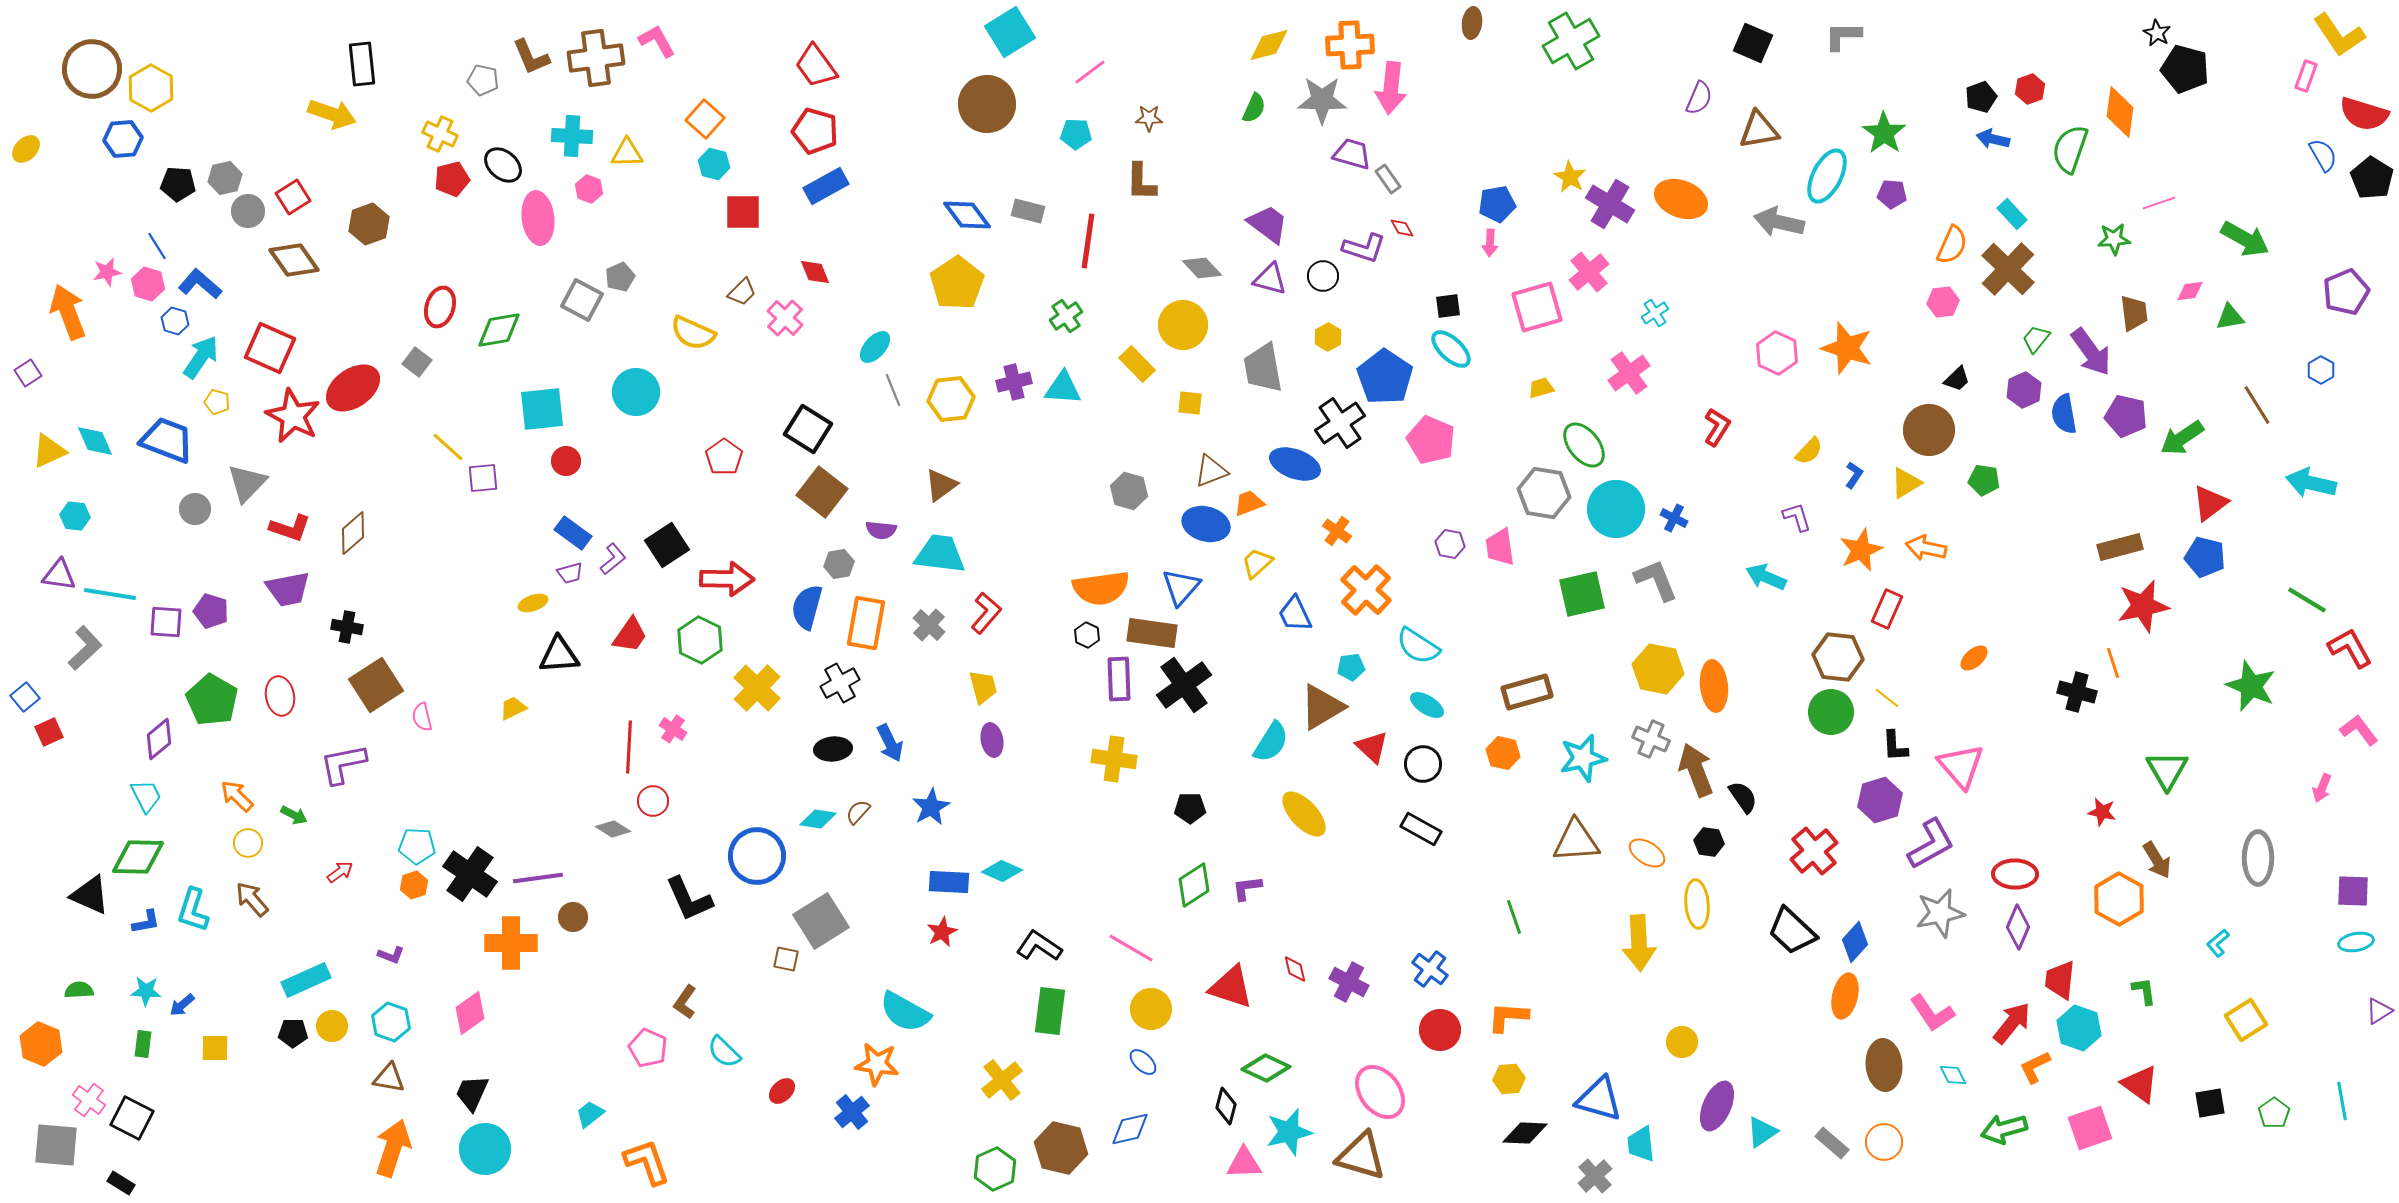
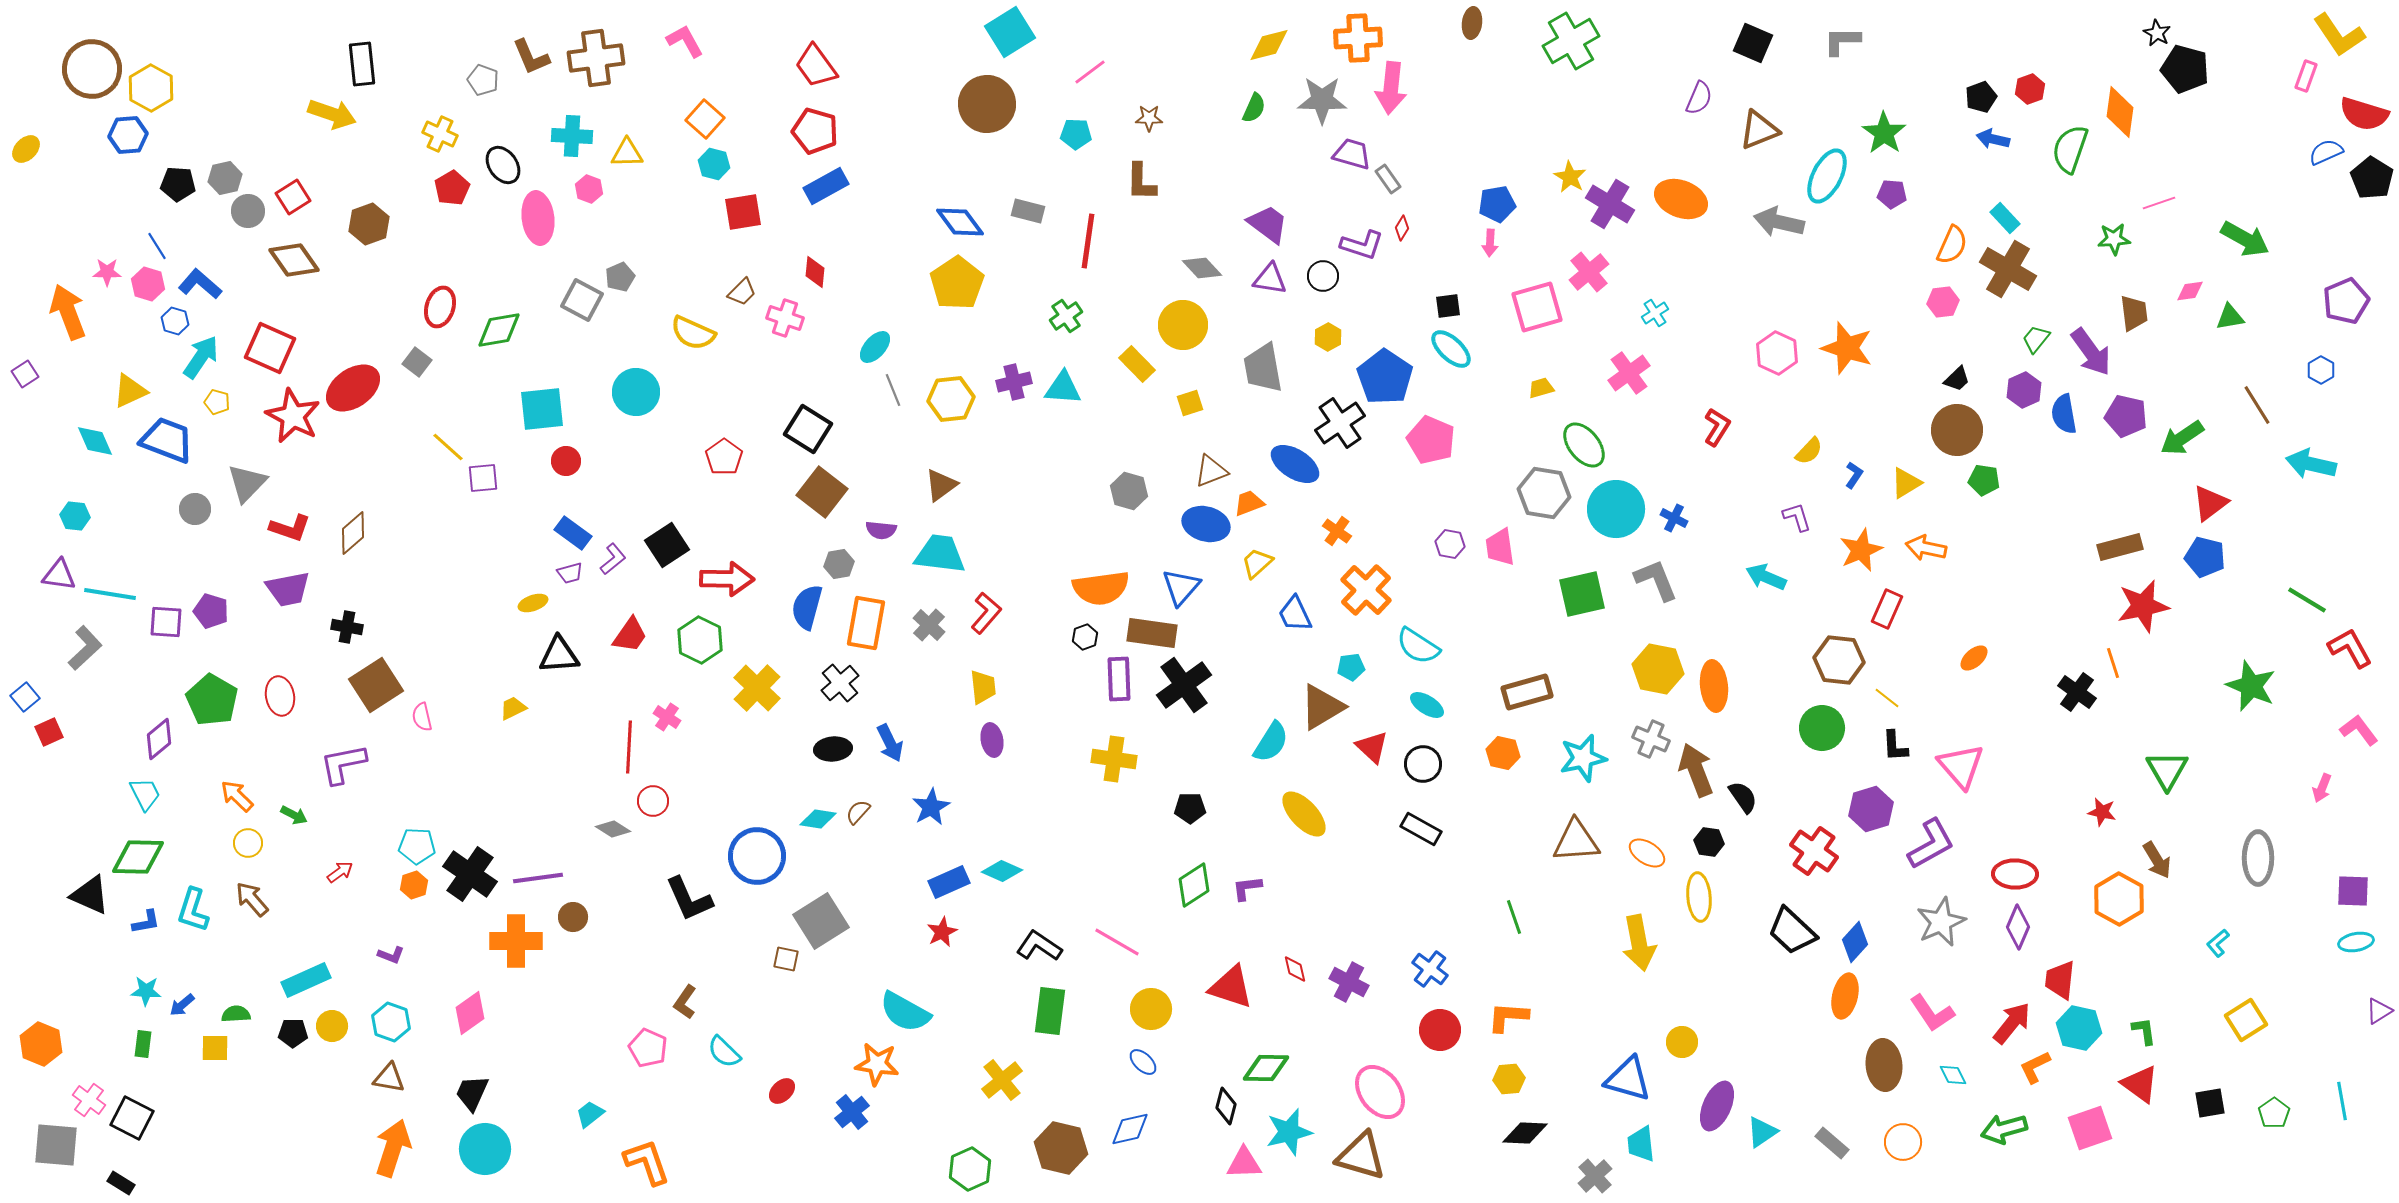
gray L-shape at (1843, 36): moved 1 px left, 5 px down
pink L-shape at (657, 41): moved 28 px right
orange cross at (1350, 45): moved 8 px right, 7 px up
gray pentagon at (483, 80): rotated 8 degrees clockwise
brown triangle at (1759, 130): rotated 12 degrees counterclockwise
blue hexagon at (123, 139): moved 5 px right, 4 px up
blue semicircle at (2323, 155): moved 3 px right, 3 px up; rotated 84 degrees counterclockwise
black ellipse at (503, 165): rotated 15 degrees clockwise
red pentagon at (452, 179): moved 9 px down; rotated 16 degrees counterclockwise
red square at (743, 212): rotated 9 degrees counterclockwise
cyan rectangle at (2012, 214): moved 7 px left, 4 px down
blue diamond at (967, 215): moved 7 px left, 7 px down
red diamond at (1402, 228): rotated 60 degrees clockwise
purple L-shape at (1364, 248): moved 2 px left, 3 px up
brown cross at (2008, 269): rotated 14 degrees counterclockwise
pink star at (107, 272): rotated 12 degrees clockwise
red diamond at (815, 272): rotated 28 degrees clockwise
purple triangle at (1270, 279): rotated 6 degrees counterclockwise
purple pentagon at (2346, 292): moved 9 px down
pink cross at (785, 318): rotated 24 degrees counterclockwise
purple square at (28, 373): moved 3 px left, 1 px down
yellow square at (1190, 403): rotated 24 degrees counterclockwise
brown circle at (1929, 430): moved 28 px right
yellow triangle at (49, 451): moved 81 px right, 60 px up
blue ellipse at (1295, 464): rotated 12 degrees clockwise
cyan arrow at (2311, 483): moved 19 px up
black hexagon at (1087, 635): moved 2 px left, 2 px down; rotated 15 degrees clockwise
brown hexagon at (1838, 657): moved 1 px right, 3 px down
black cross at (840, 683): rotated 12 degrees counterclockwise
yellow trapezoid at (983, 687): rotated 9 degrees clockwise
black cross at (2077, 692): rotated 21 degrees clockwise
green circle at (1831, 712): moved 9 px left, 16 px down
pink cross at (673, 729): moved 6 px left, 12 px up
cyan trapezoid at (146, 796): moved 1 px left, 2 px up
purple hexagon at (1880, 800): moved 9 px left, 9 px down
red cross at (1814, 851): rotated 15 degrees counterclockwise
blue rectangle at (949, 882): rotated 27 degrees counterclockwise
yellow ellipse at (1697, 904): moved 2 px right, 7 px up
gray star at (1940, 913): moved 1 px right, 9 px down; rotated 12 degrees counterclockwise
orange cross at (511, 943): moved 5 px right, 2 px up
yellow arrow at (1639, 943): rotated 8 degrees counterclockwise
pink line at (1131, 948): moved 14 px left, 6 px up
green semicircle at (79, 990): moved 157 px right, 24 px down
green L-shape at (2144, 991): moved 40 px down
cyan hexagon at (2079, 1028): rotated 6 degrees counterclockwise
green diamond at (1266, 1068): rotated 24 degrees counterclockwise
blue triangle at (1599, 1099): moved 29 px right, 20 px up
orange circle at (1884, 1142): moved 19 px right
green hexagon at (995, 1169): moved 25 px left
